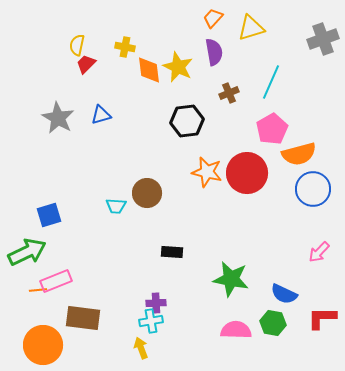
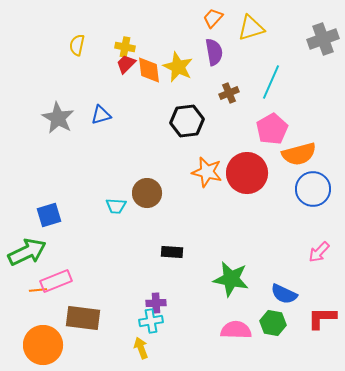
red trapezoid: moved 40 px right
